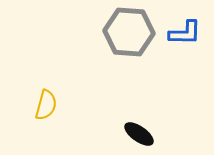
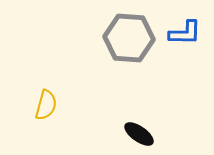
gray hexagon: moved 6 px down
